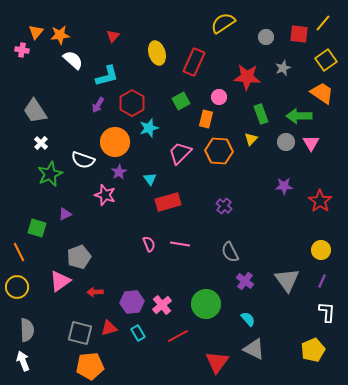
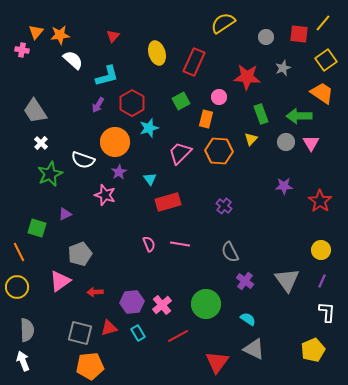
gray pentagon at (79, 257): moved 1 px right, 3 px up
cyan semicircle at (248, 319): rotated 14 degrees counterclockwise
